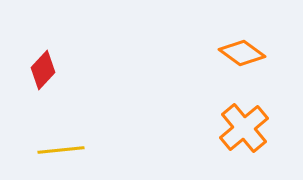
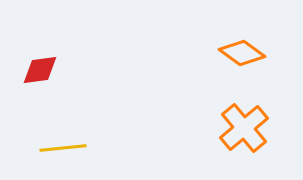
red diamond: moved 3 px left; rotated 39 degrees clockwise
yellow line: moved 2 px right, 2 px up
